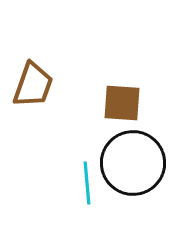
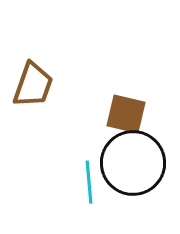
brown square: moved 4 px right, 11 px down; rotated 9 degrees clockwise
cyan line: moved 2 px right, 1 px up
